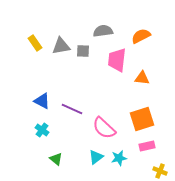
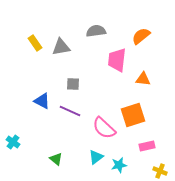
gray semicircle: moved 7 px left
orange semicircle: rotated 12 degrees counterclockwise
gray triangle: moved 1 px down
gray square: moved 10 px left, 33 px down
orange triangle: moved 1 px right, 1 px down
purple line: moved 2 px left, 2 px down
orange square: moved 9 px left, 4 px up
cyan cross: moved 29 px left, 12 px down
cyan star: moved 7 px down
